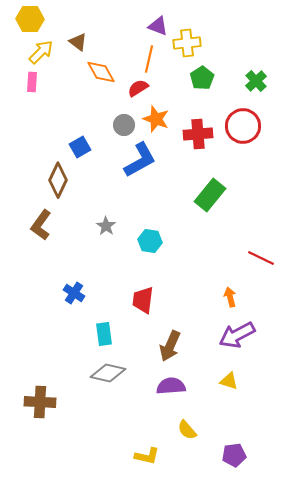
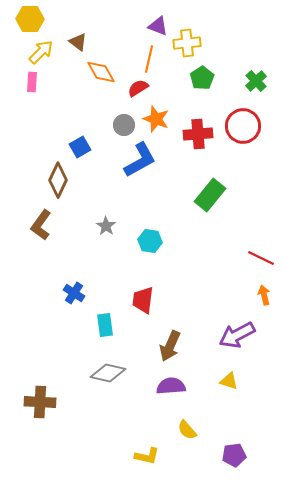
orange arrow: moved 34 px right, 2 px up
cyan rectangle: moved 1 px right, 9 px up
